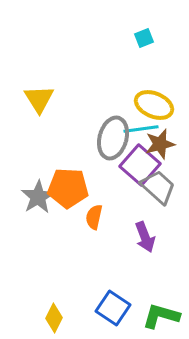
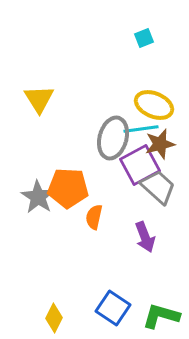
purple square: rotated 21 degrees clockwise
gray star: rotated 8 degrees counterclockwise
